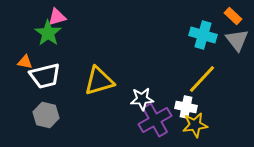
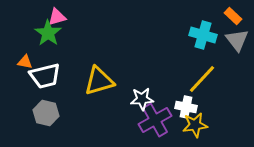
gray hexagon: moved 2 px up
